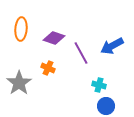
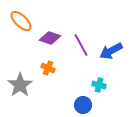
orange ellipse: moved 8 px up; rotated 50 degrees counterclockwise
purple diamond: moved 4 px left
blue arrow: moved 1 px left, 5 px down
purple line: moved 8 px up
gray star: moved 1 px right, 2 px down
blue circle: moved 23 px left, 1 px up
